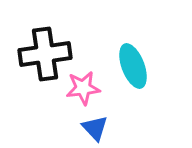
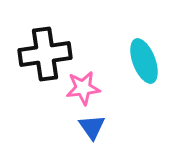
cyan ellipse: moved 11 px right, 5 px up
blue triangle: moved 3 px left, 1 px up; rotated 8 degrees clockwise
